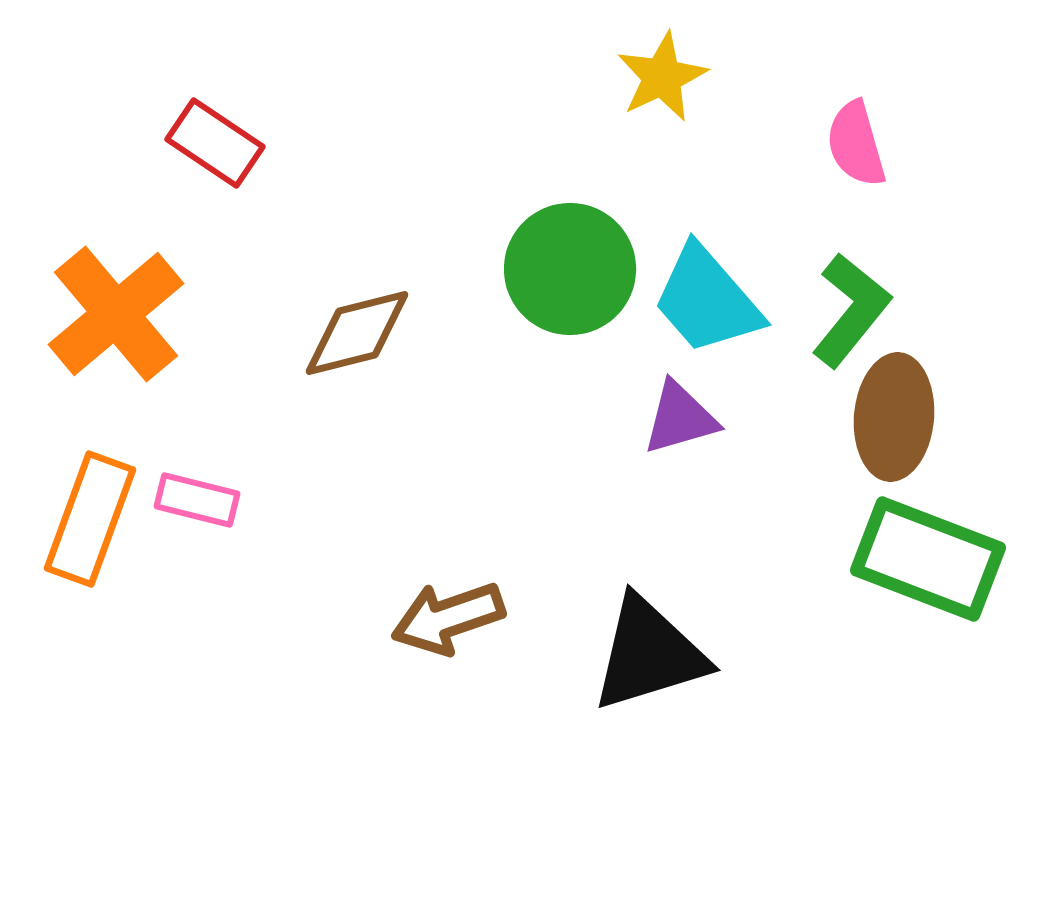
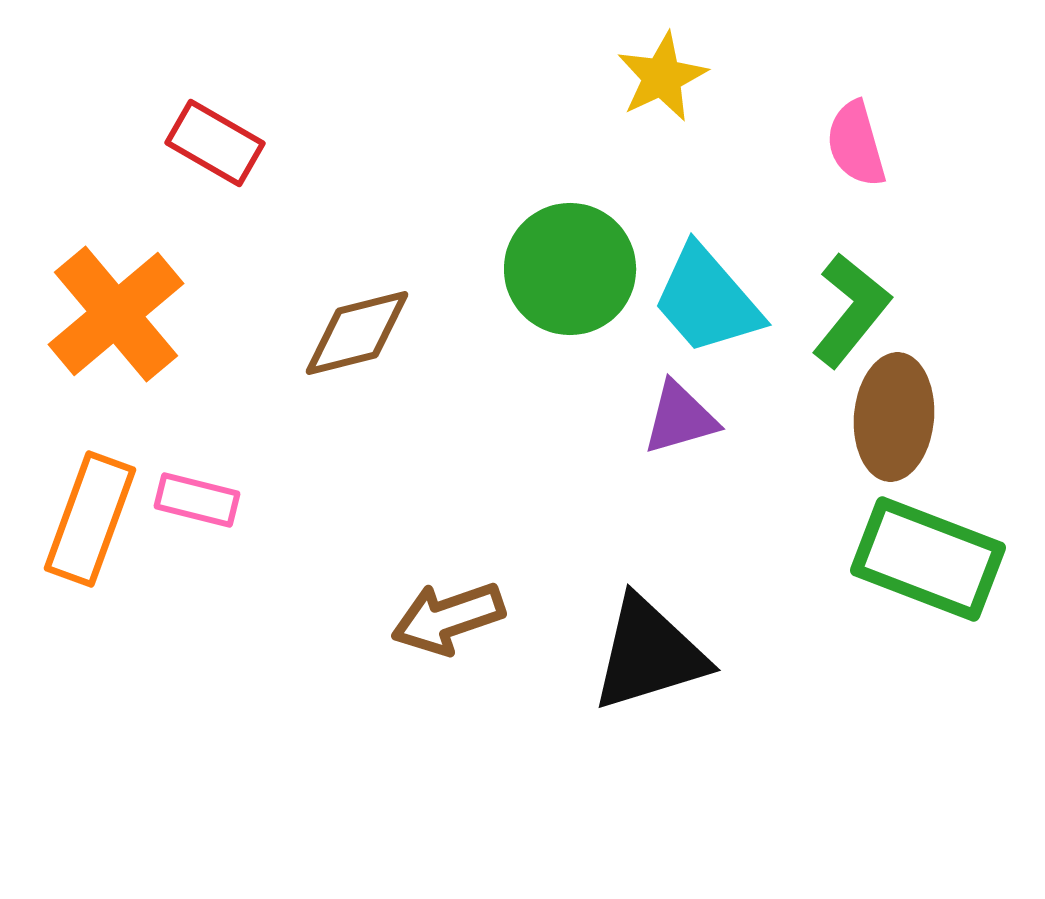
red rectangle: rotated 4 degrees counterclockwise
